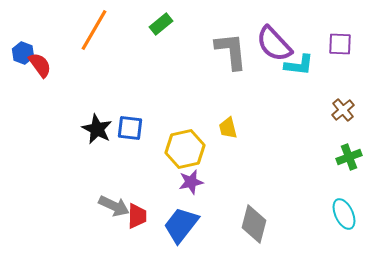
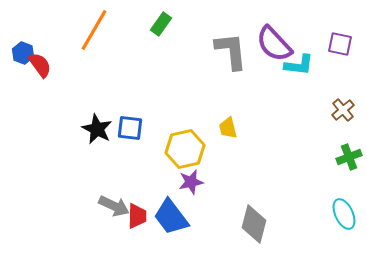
green rectangle: rotated 15 degrees counterclockwise
purple square: rotated 10 degrees clockwise
blue trapezoid: moved 10 px left, 8 px up; rotated 75 degrees counterclockwise
